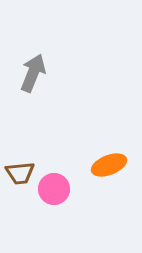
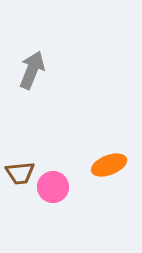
gray arrow: moved 1 px left, 3 px up
pink circle: moved 1 px left, 2 px up
